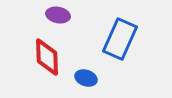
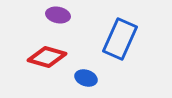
red diamond: rotated 72 degrees counterclockwise
